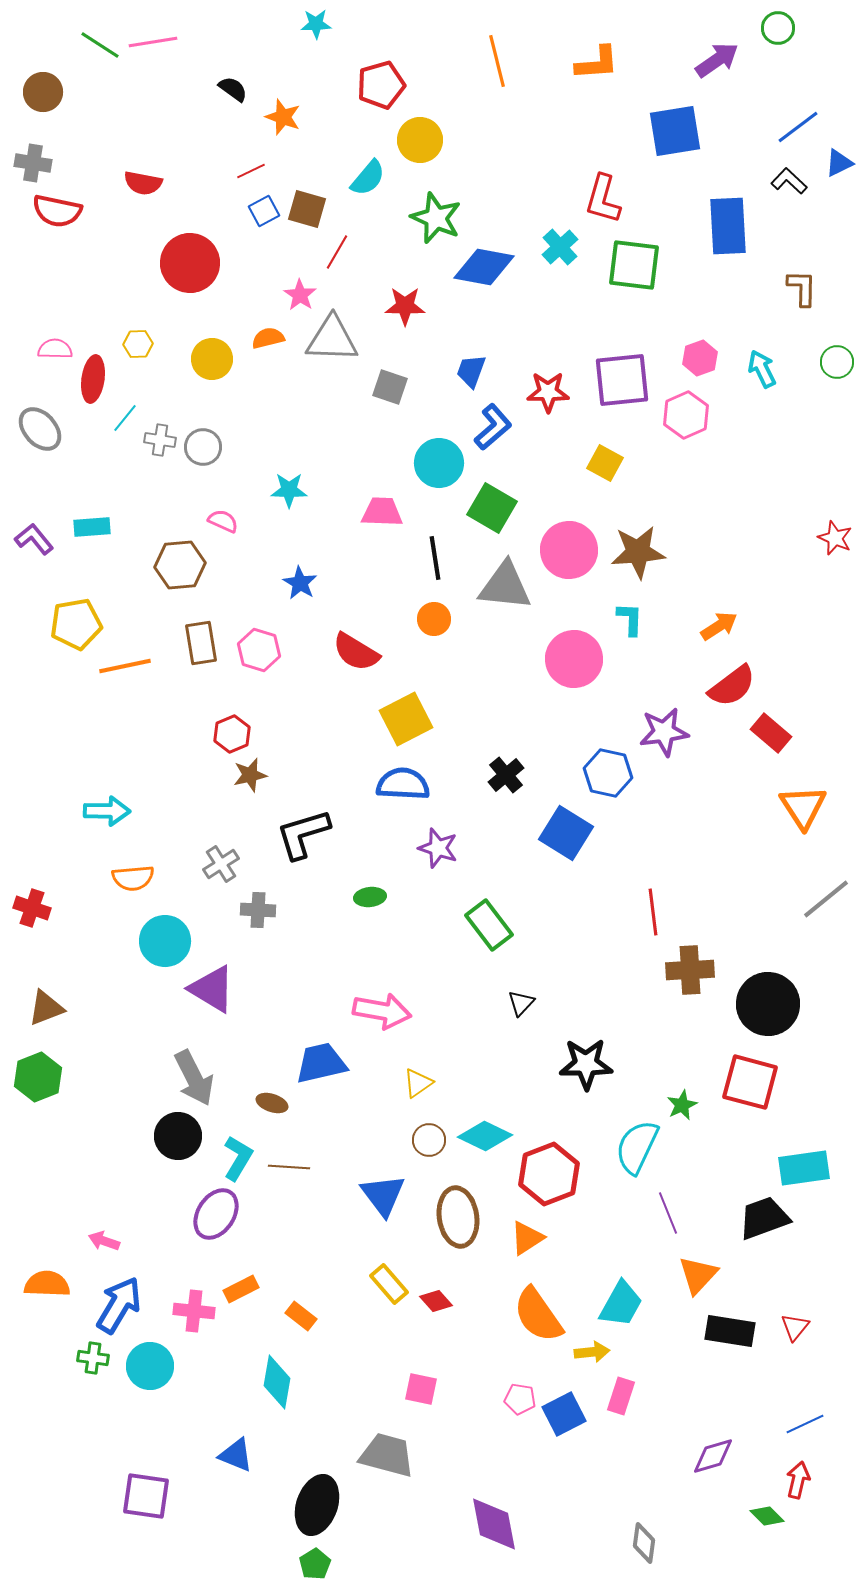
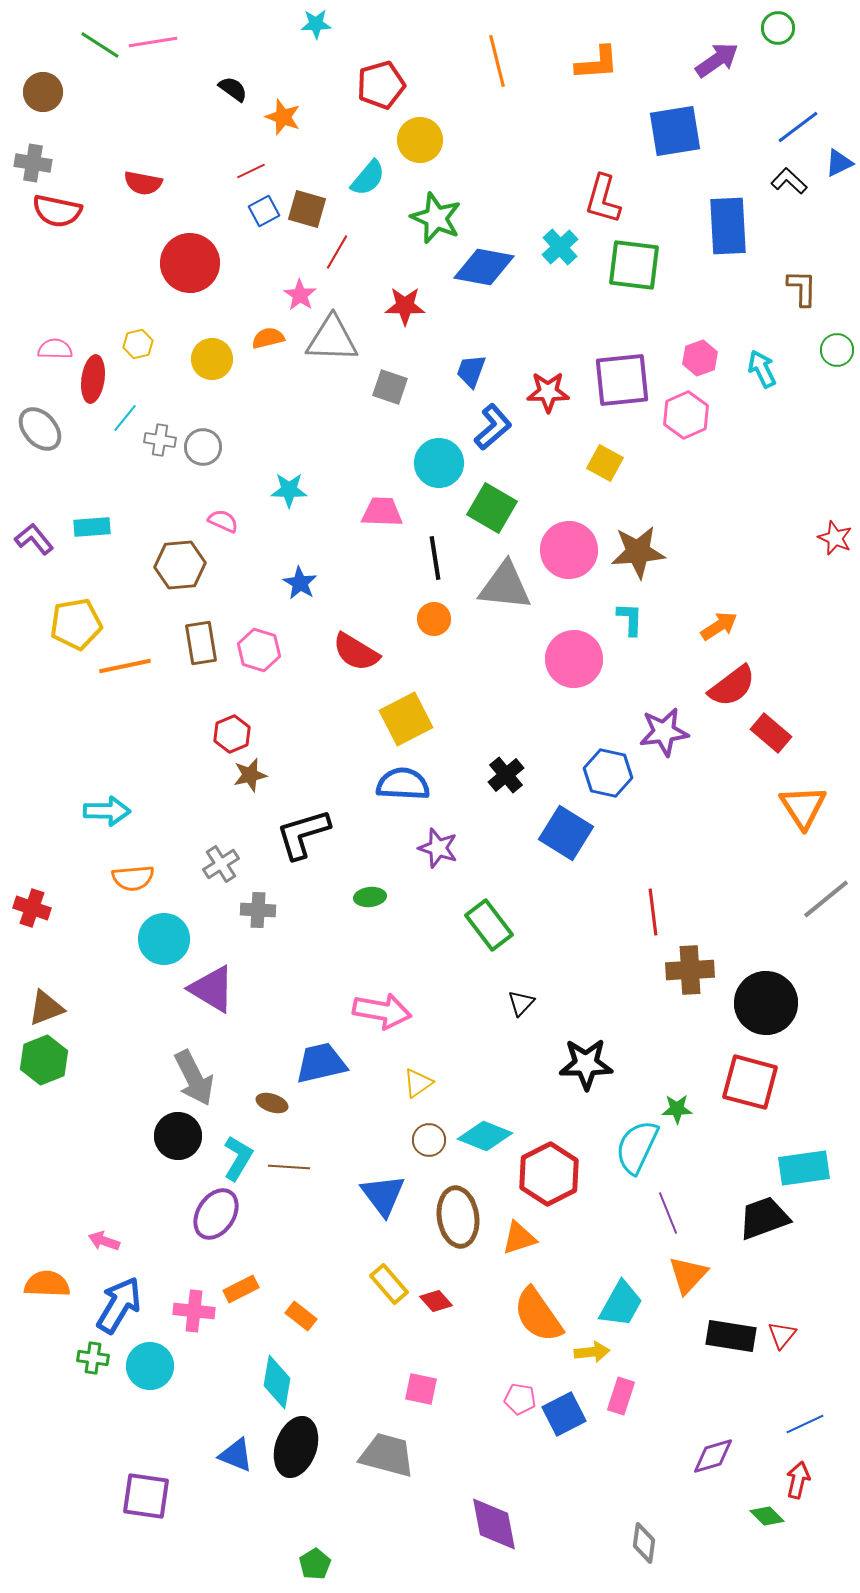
yellow hexagon at (138, 344): rotated 12 degrees counterclockwise
green circle at (837, 362): moved 12 px up
cyan circle at (165, 941): moved 1 px left, 2 px up
black circle at (768, 1004): moved 2 px left, 1 px up
green hexagon at (38, 1077): moved 6 px right, 17 px up
green star at (682, 1105): moved 5 px left, 4 px down; rotated 24 degrees clockwise
cyan diamond at (485, 1136): rotated 4 degrees counterclockwise
red hexagon at (549, 1174): rotated 6 degrees counterclockwise
orange triangle at (527, 1238): moved 8 px left; rotated 15 degrees clockwise
orange triangle at (698, 1275): moved 10 px left
red triangle at (795, 1327): moved 13 px left, 8 px down
black rectangle at (730, 1331): moved 1 px right, 5 px down
black ellipse at (317, 1505): moved 21 px left, 58 px up
